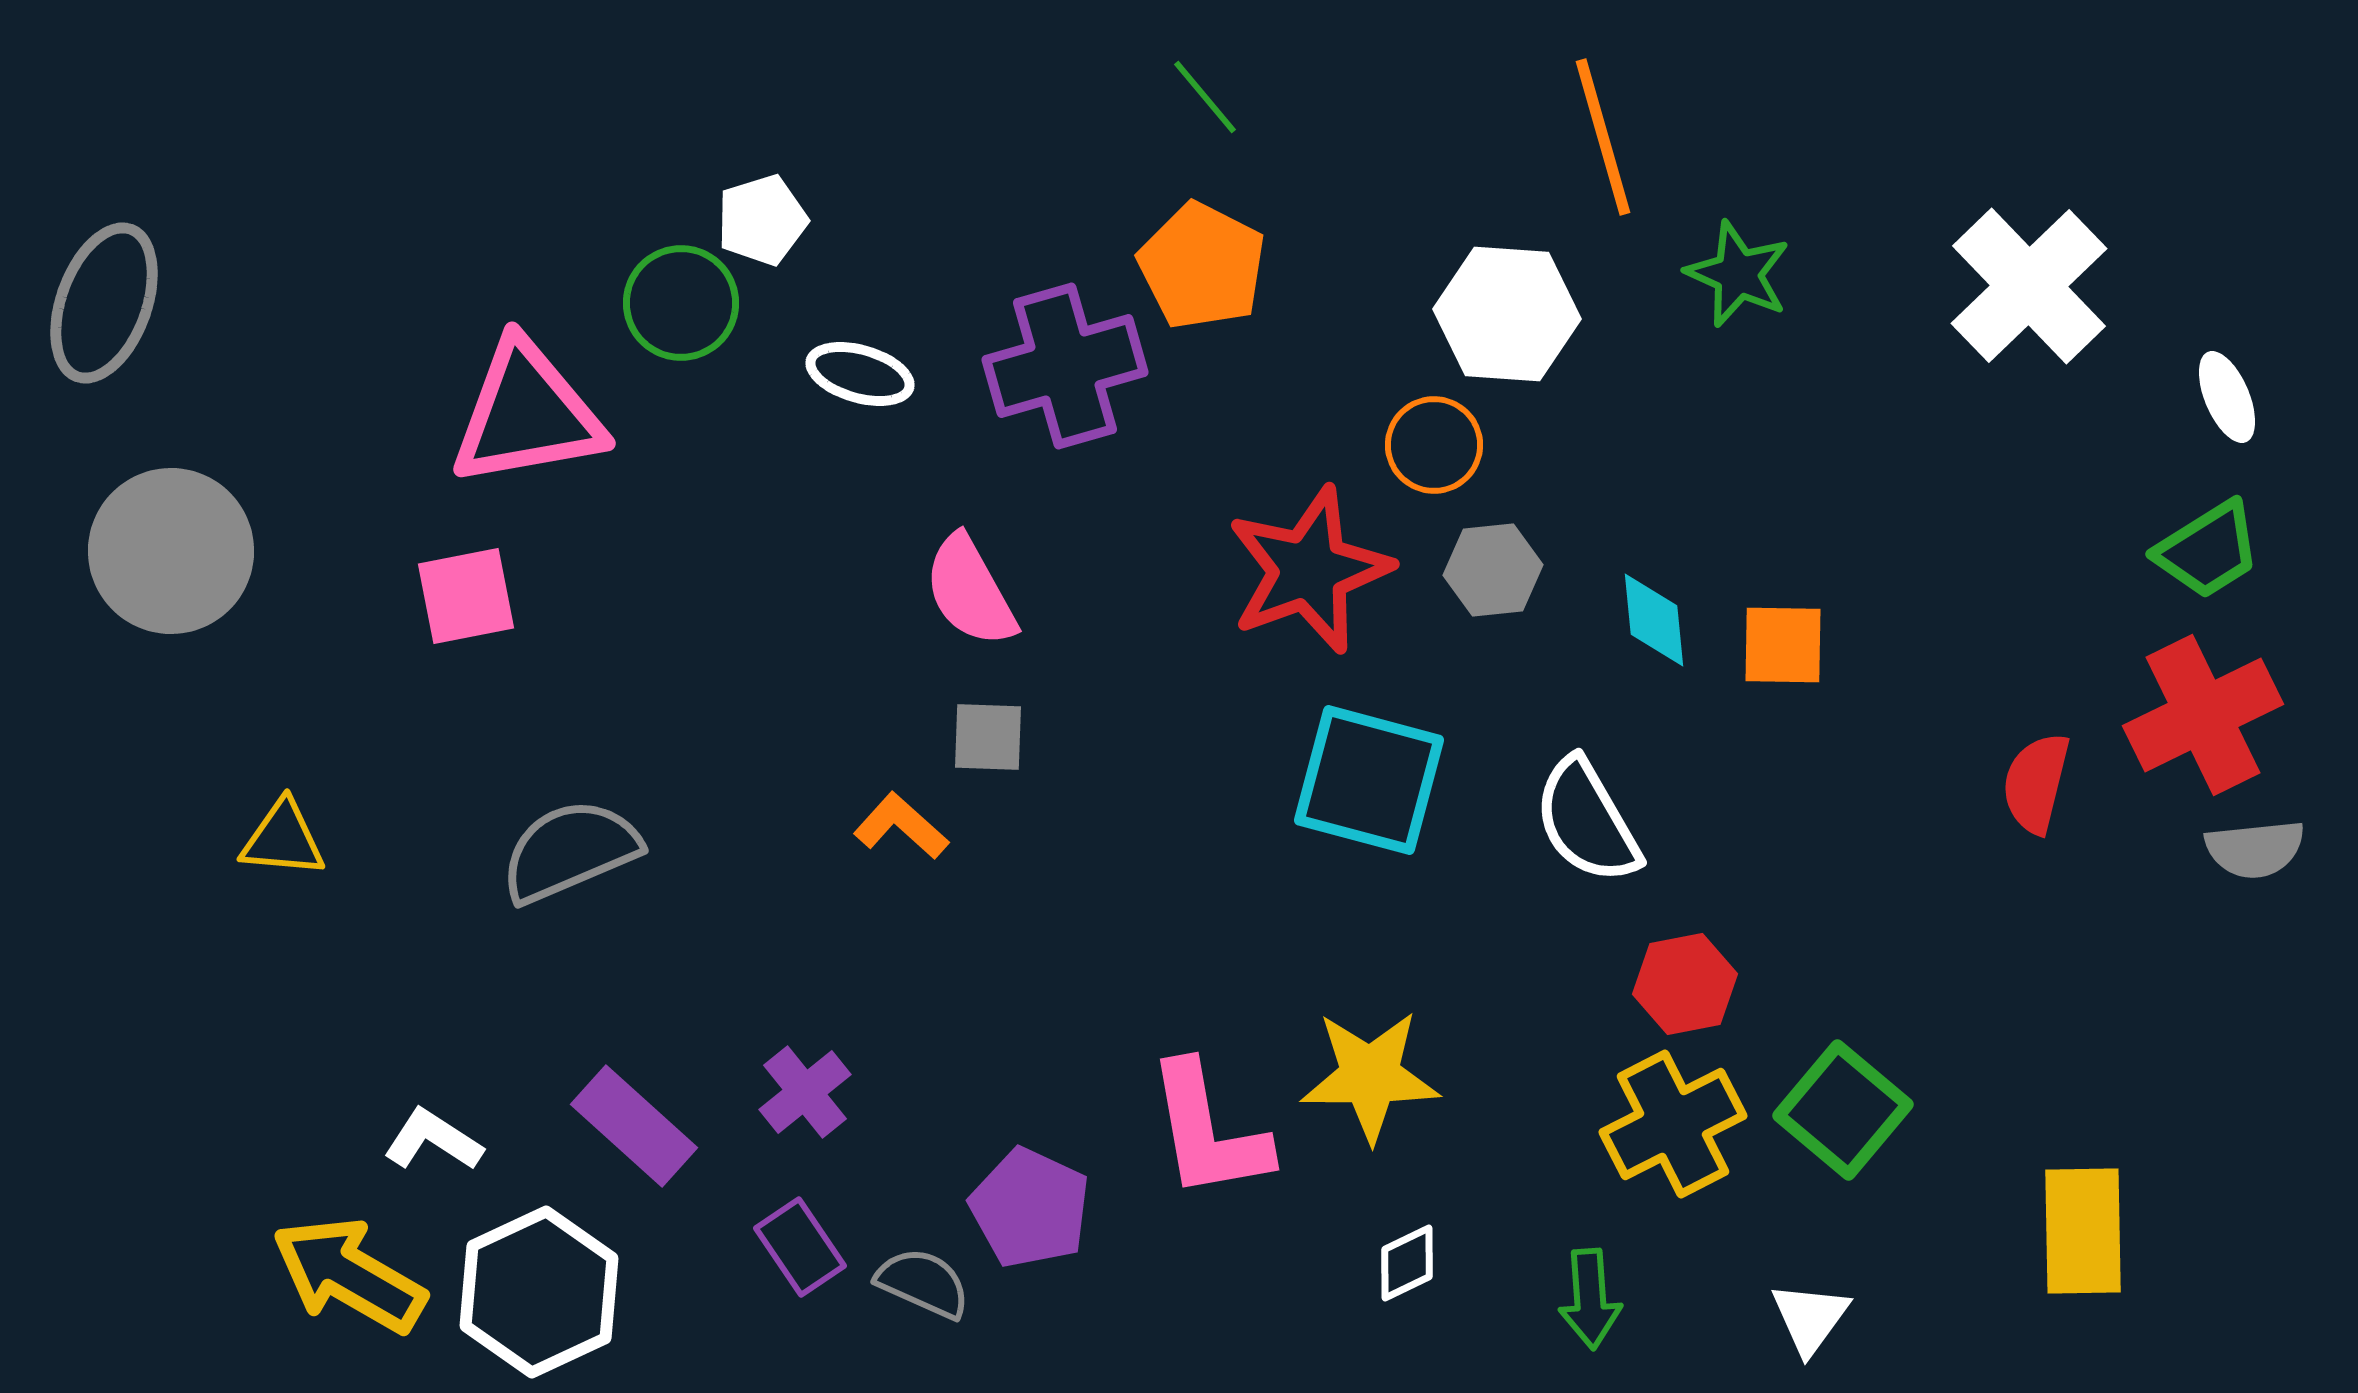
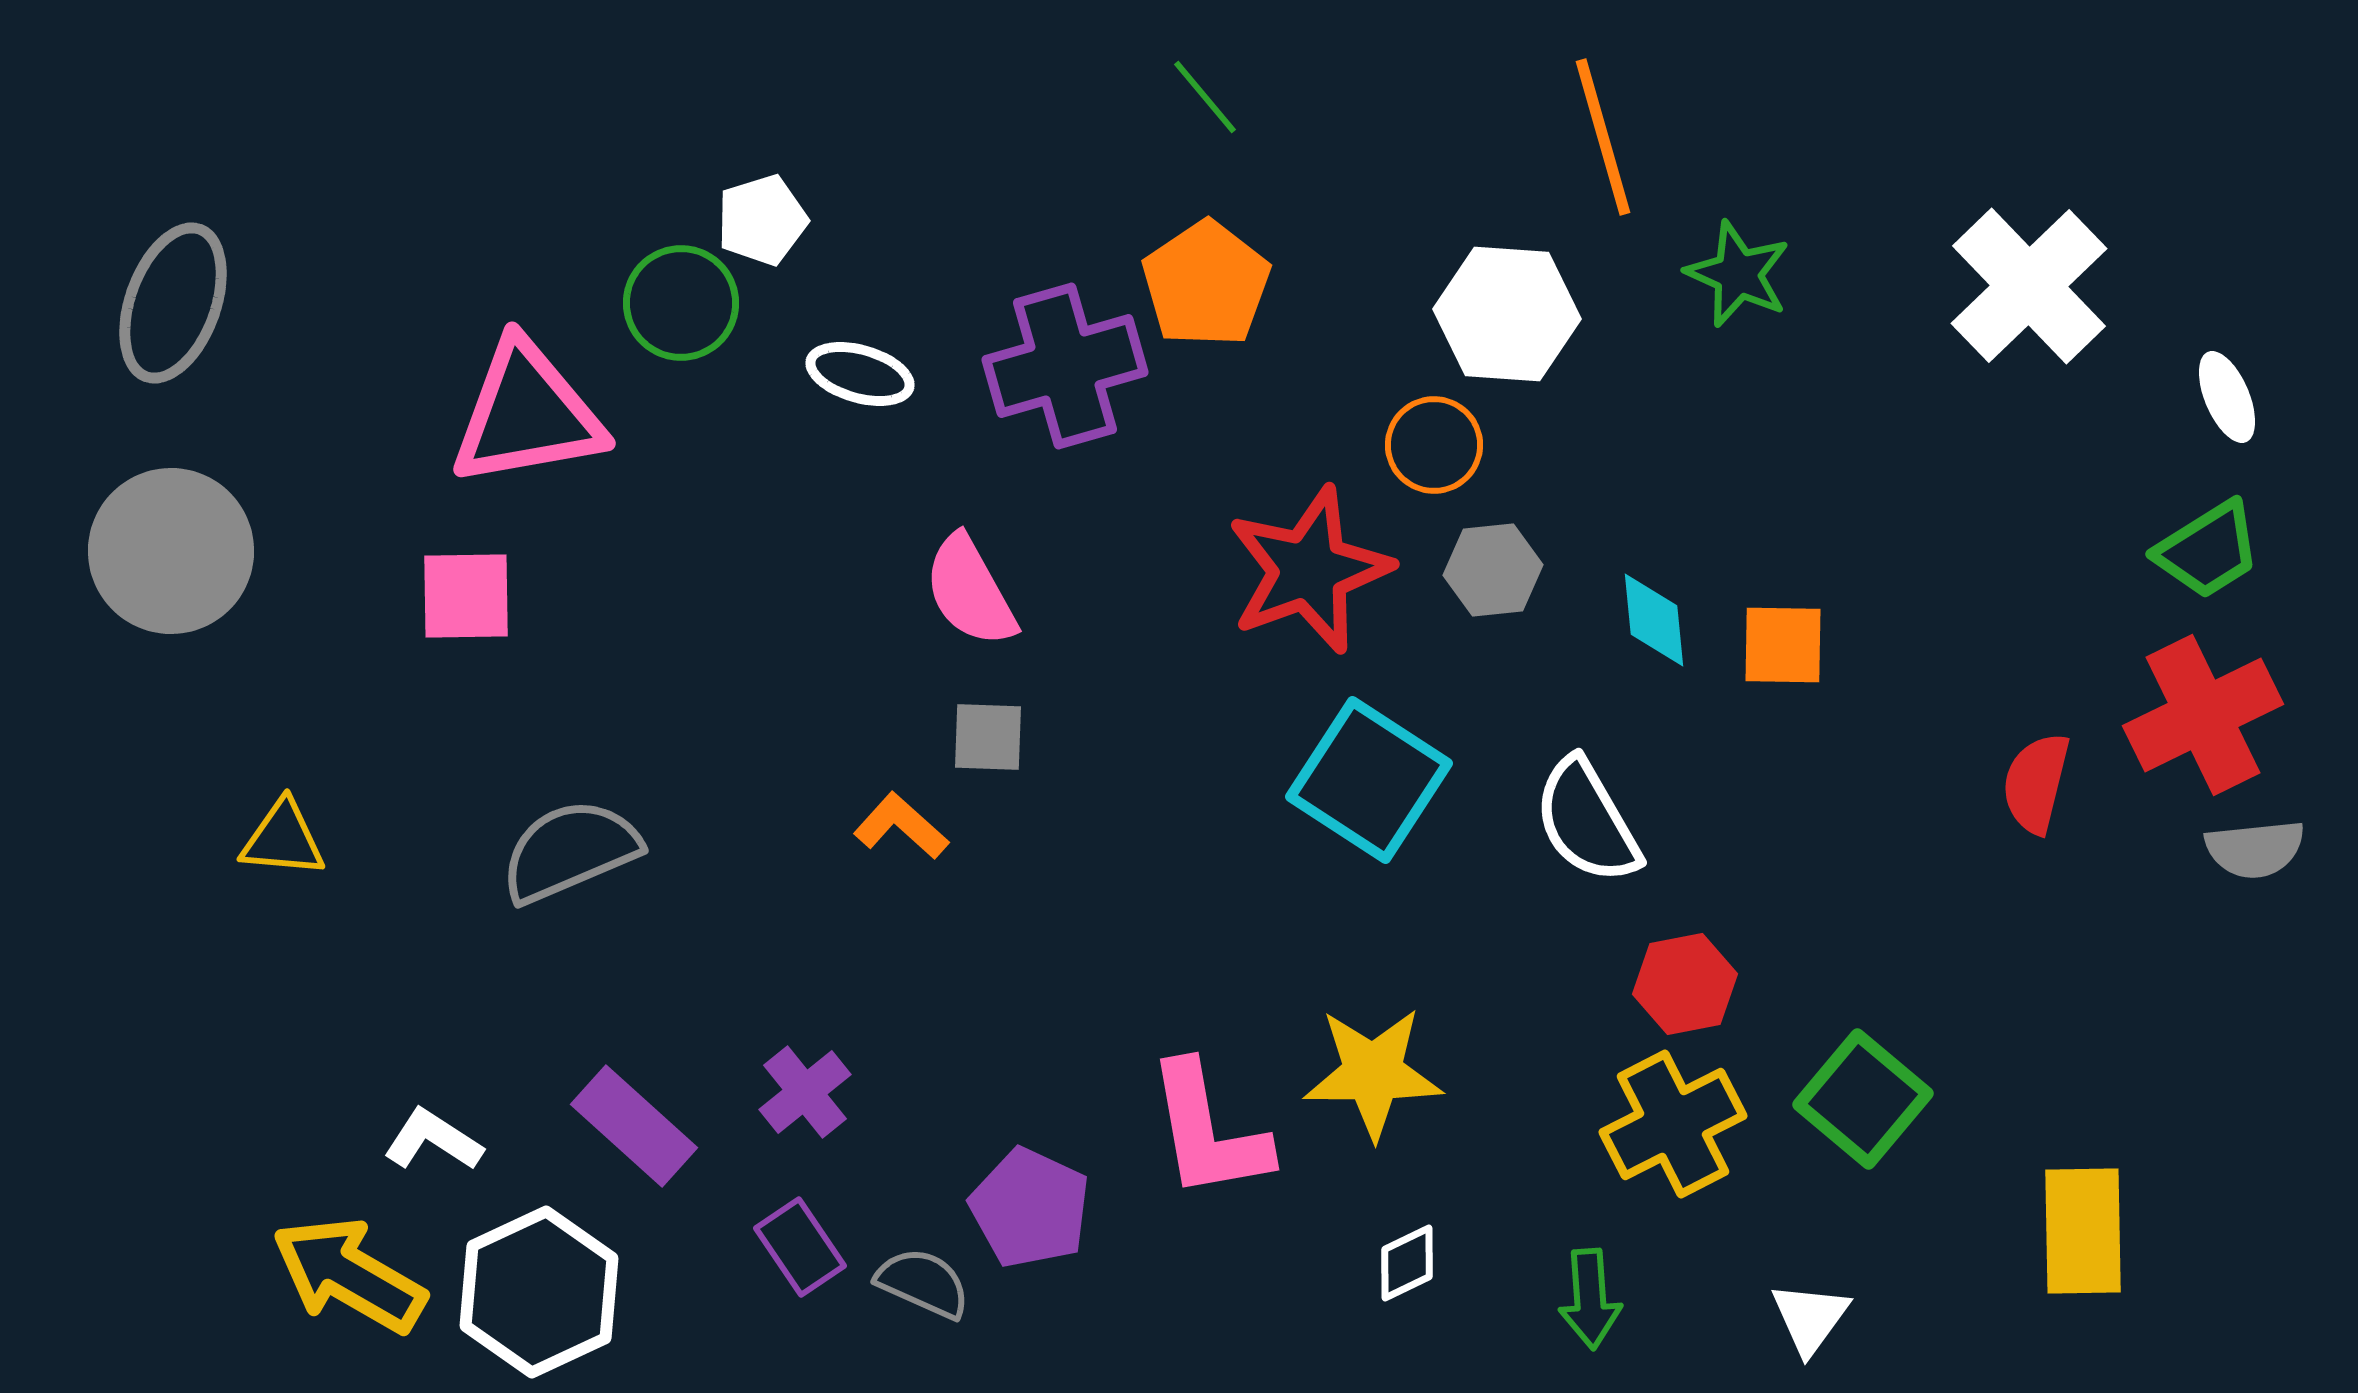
orange pentagon at (1202, 266): moved 4 px right, 18 px down; rotated 11 degrees clockwise
gray ellipse at (104, 303): moved 69 px right
pink square at (466, 596): rotated 10 degrees clockwise
cyan square at (1369, 780): rotated 18 degrees clockwise
yellow star at (1370, 1076): moved 3 px right, 3 px up
green square at (1843, 1110): moved 20 px right, 11 px up
